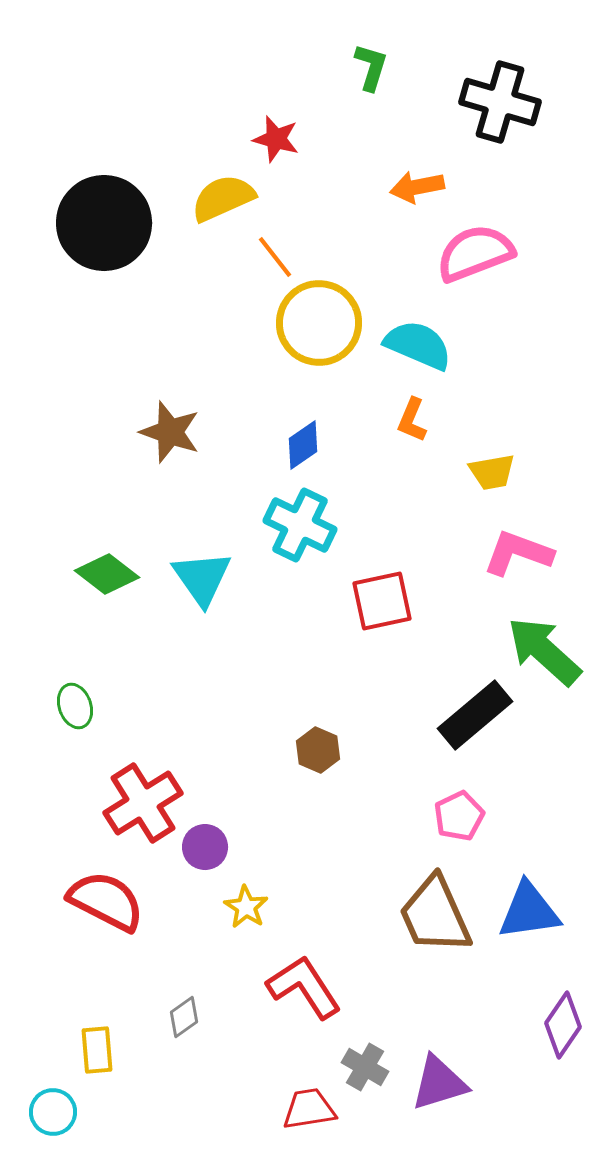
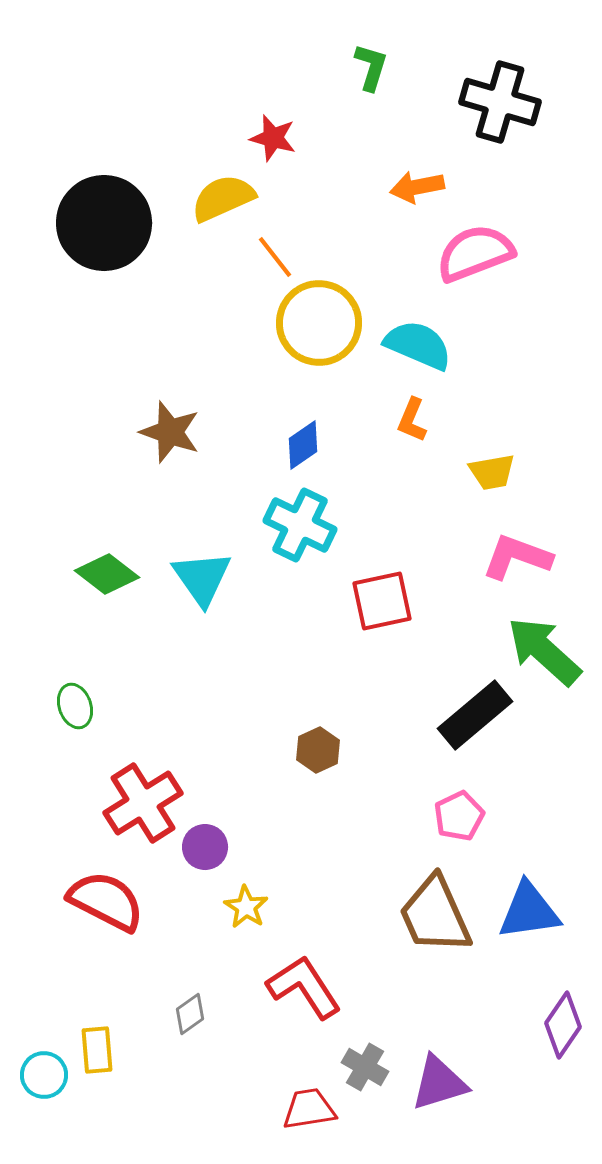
red star: moved 3 px left, 1 px up
pink L-shape: moved 1 px left, 4 px down
brown hexagon: rotated 12 degrees clockwise
gray diamond: moved 6 px right, 3 px up
cyan circle: moved 9 px left, 37 px up
